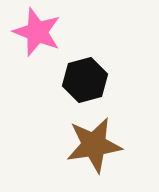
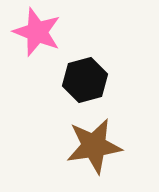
brown star: moved 1 px down
